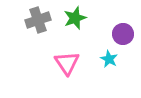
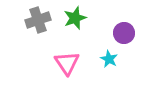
purple circle: moved 1 px right, 1 px up
